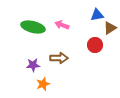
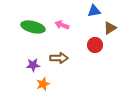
blue triangle: moved 3 px left, 4 px up
